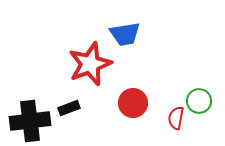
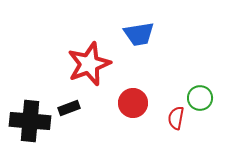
blue trapezoid: moved 14 px right
red star: moved 1 px left
green circle: moved 1 px right, 3 px up
black cross: rotated 12 degrees clockwise
